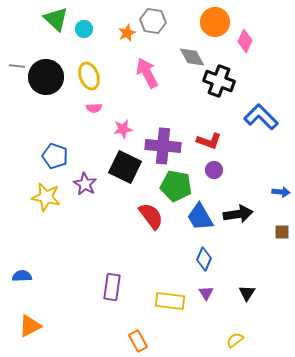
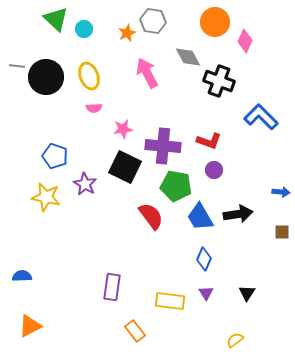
gray diamond: moved 4 px left
orange rectangle: moved 3 px left, 10 px up; rotated 10 degrees counterclockwise
